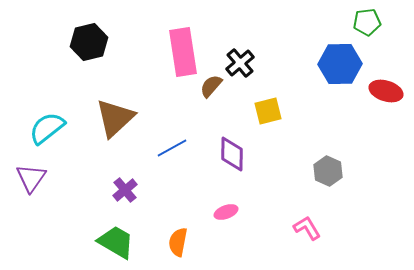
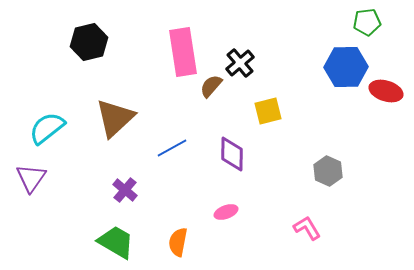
blue hexagon: moved 6 px right, 3 px down
purple cross: rotated 10 degrees counterclockwise
